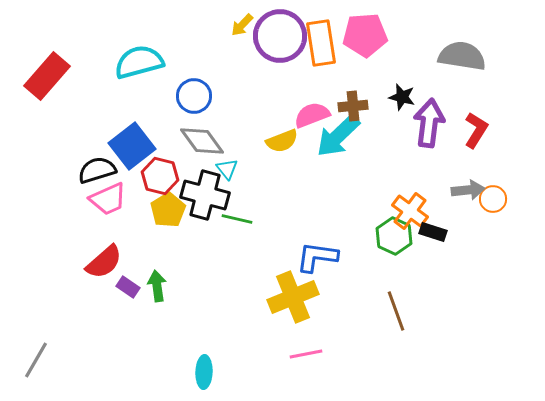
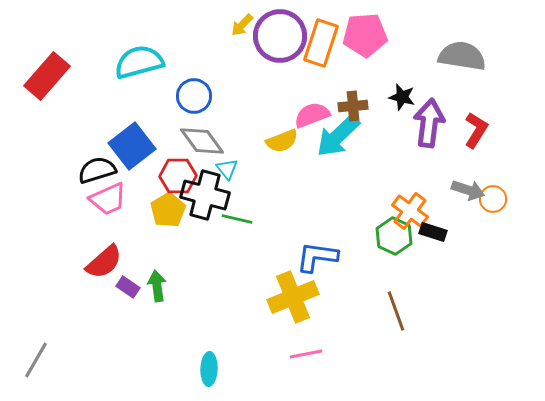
orange rectangle: rotated 27 degrees clockwise
red hexagon: moved 18 px right; rotated 15 degrees counterclockwise
gray arrow: rotated 24 degrees clockwise
cyan ellipse: moved 5 px right, 3 px up
